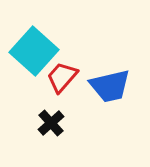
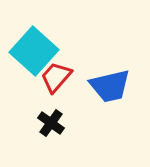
red trapezoid: moved 6 px left
black cross: rotated 12 degrees counterclockwise
